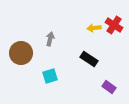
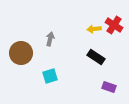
yellow arrow: moved 1 px down
black rectangle: moved 7 px right, 2 px up
purple rectangle: rotated 16 degrees counterclockwise
